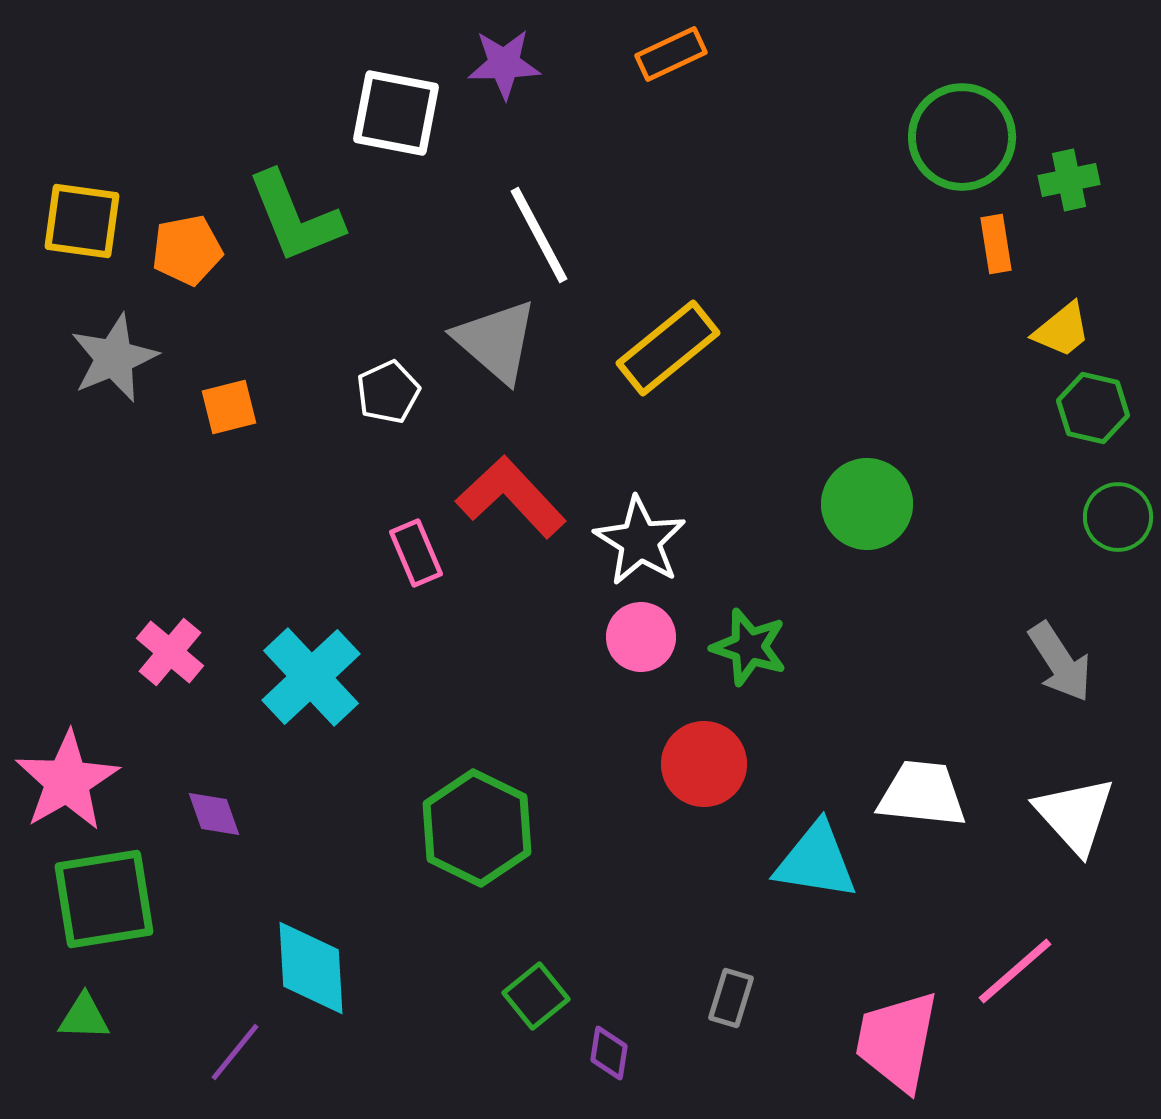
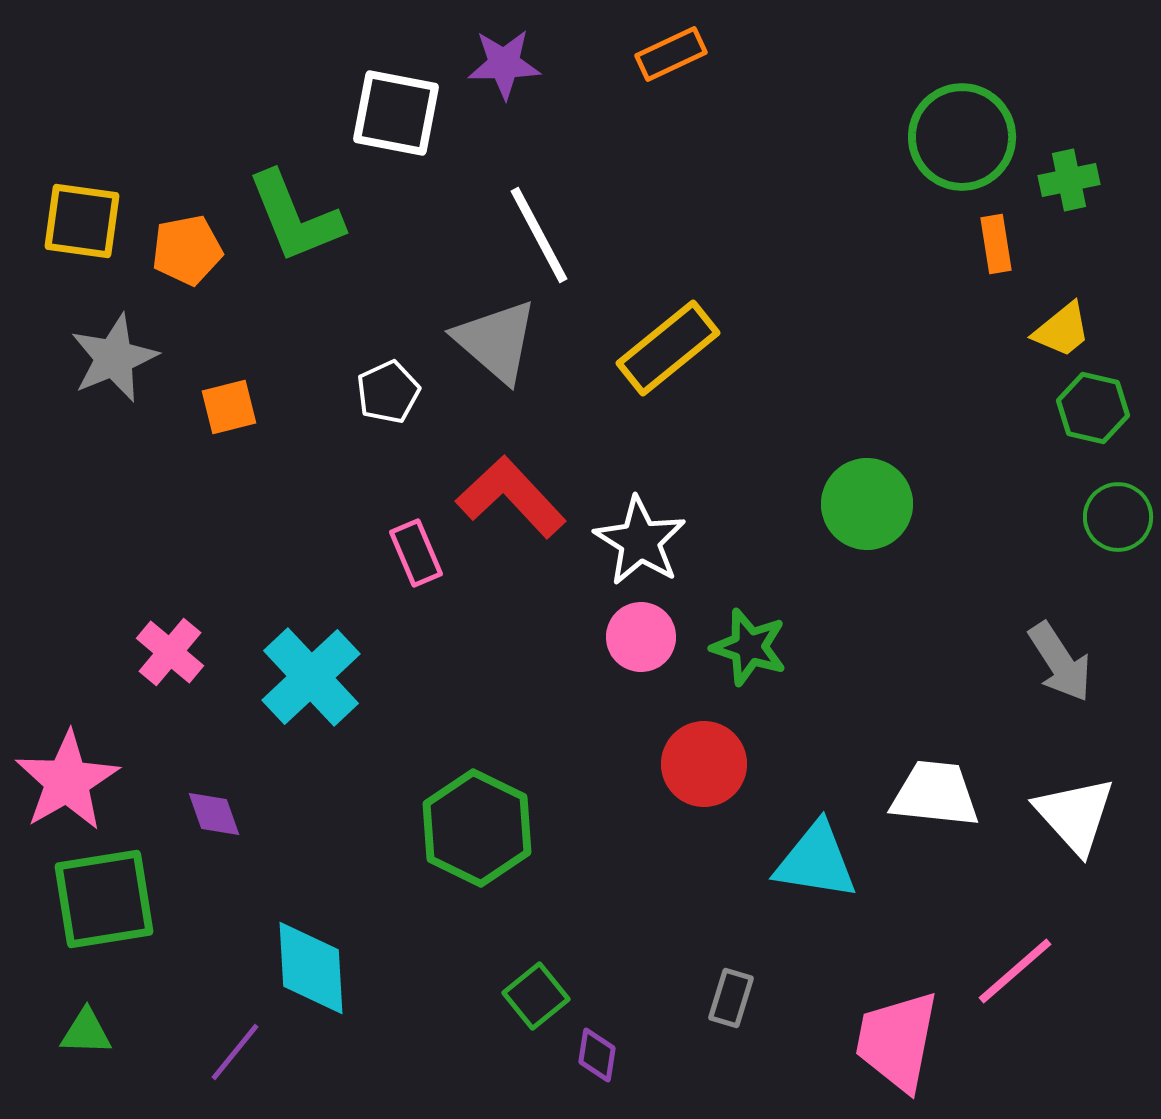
white trapezoid at (922, 794): moved 13 px right
green triangle at (84, 1017): moved 2 px right, 15 px down
purple diamond at (609, 1053): moved 12 px left, 2 px down
